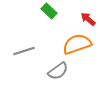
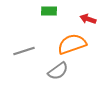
green rectangle: rotated 42 degrees counterclockwise
red arrow: rotated 21 degrees counterclockwise
orange semicircle: moved 5 px left
